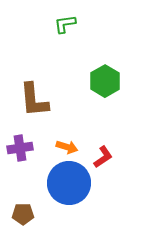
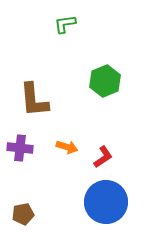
green hexagon: rotated 8 degrees clockwise
purple cross: rotated 15 degrees clockwise
blue circle: moved 37 px right, 19 px down
brown pentagon: rotated 10 degrees counterclockwise
